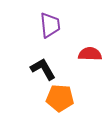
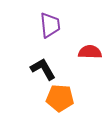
red semicircle: moved 2 px up
